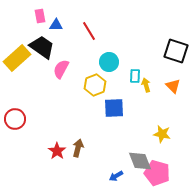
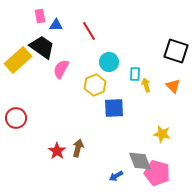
yellow rectangle: moved 1 px right, 2 px down
cyan rectangle: moved 2 px up
red circle: moved 1 px right, 1 px up
